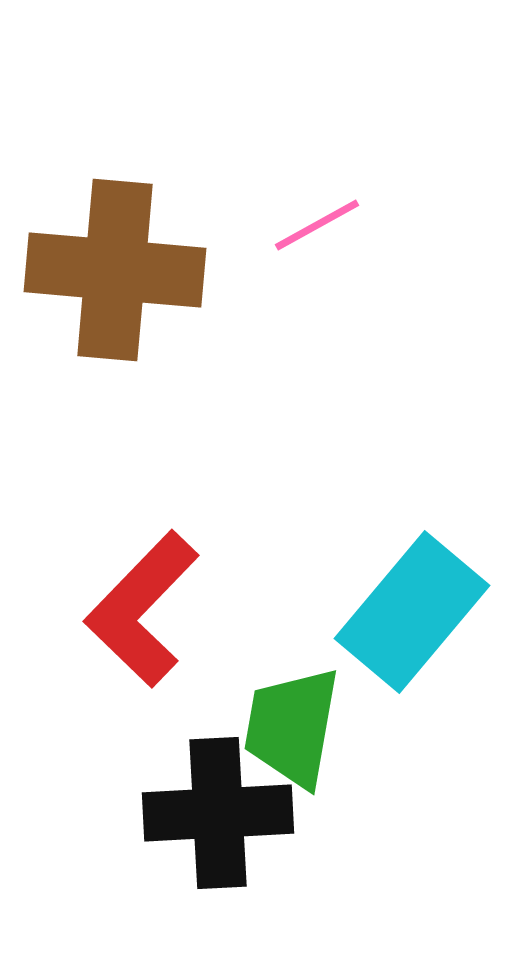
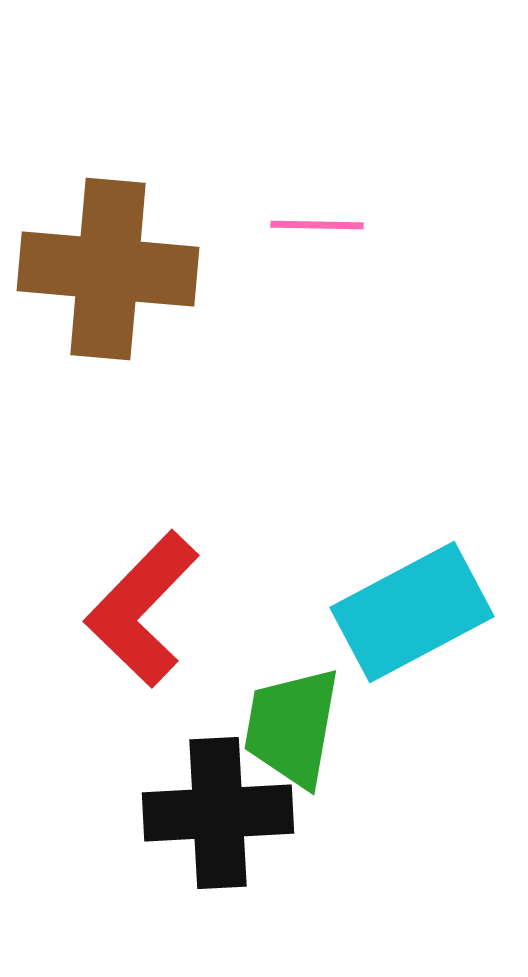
pink line: rotated 30 degrees clockwise
brown cross: moved 7 px left, 1 px up
cyan rectangle: rotated 22 degrees clockwise
